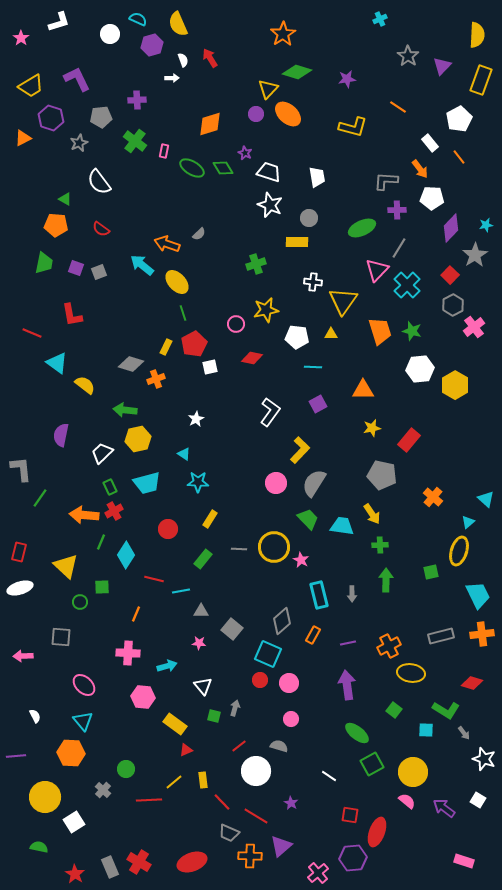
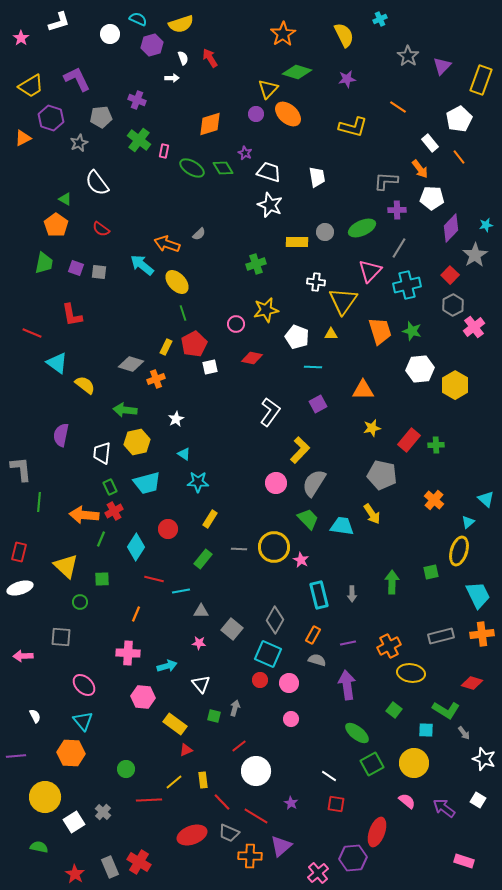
yellow semicircle at (178, 24): moved 3 px right; rotated 85 degrees counterclockwise
yellow semicircle at (477, 35): moved 133 px left; rotated 30 degrees counterclockwise
white semicircle at (183, 60): moved 2 px up
purple cross at (137, 100): rotated 24 degrees clockwise
green cross at (135, 141): moved 4 px right, 1 px up
white semicircle at (99, 182): moved 2 px left, 1 px down
gray circle at (309, 218): moved 16 px right, 14 px down
orange pentagon at (56, 225): rotated 30 degrees clockwise
pink triangle at (377, 270): moved 7 px left, 1 px down
gray square at (99, 272): rotated 28 degrees clockwise
white cross at (313, 282): moved 3 px right
cyan cross at (407, 285): rotated 32 degrees clockwise
white pentagon at (297, 337): rotated 15 degrees clockwise
white star at (196, 419): moved 20 px left
yellow hexagon at (138, 439): moved 1 px left, 3 px down
white trapezoid at (102, 453): rotated 40 degrees counterclockwise
orange cross at (433, 497): moved 1 px right, 3 px down
green line at (40, 498): moved 1 px left, 4 px down; rotated 30 degrees counterclockwise
green line at (101, 542): moved 3 px up
green cross at (380, 545): moved 56 px right, 100 px up
cyan diamond at (126, 555): moved 10 px right, 8 px up
green arrow at (386, 580): moved 6 px right, 2 px down
green square at (102, 587): moved 8 px up
gray diamond at (282, 621): moved 7 px left, 1 px up; rotated 20 degrees counterclockwise
white triangle at (203, 686): moved 2 px left, 2 px up
gray semicircle at (279, 746): moved 38 px right, 86 px up
yellow circle at (413, 772): moved 1 px right, 9 px up
gray cross at (103, 790): moved 22 px down
red square at (350, 815): moved 14 px left, 11 px up
red ellipse at (192, 862): moved 27 px up
